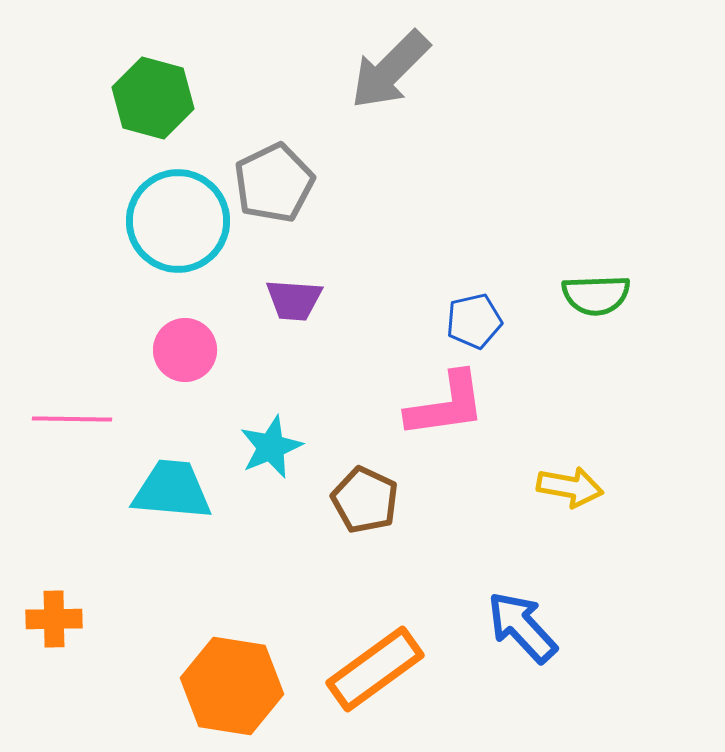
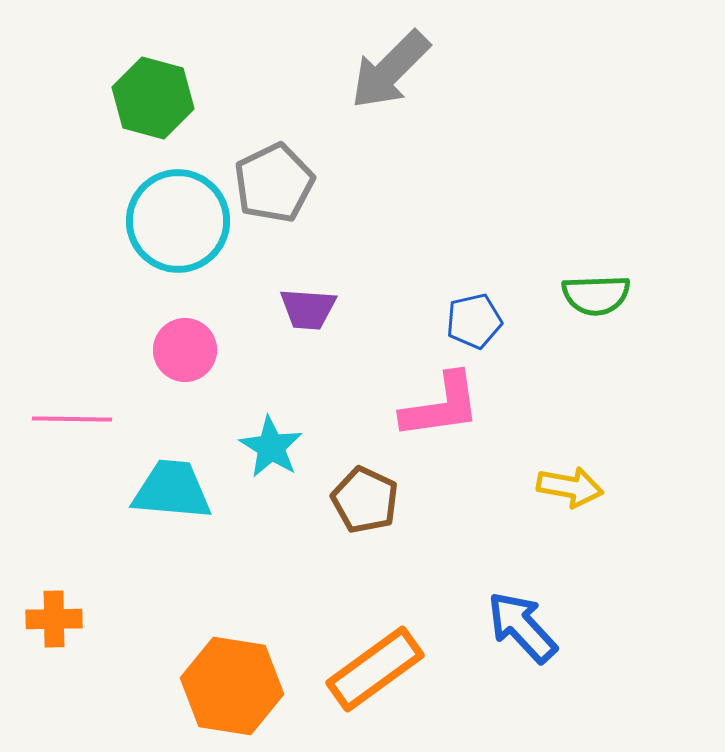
purple trapezoid: moved 14 px right, 9 px down
pink L-shape: moved 5 px left, 1 px down
cyan star: rotated 18 degrees counterclockwise
